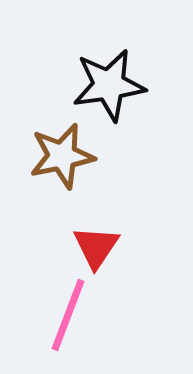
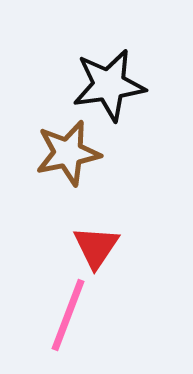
brown star: moved 6 px right, 3 px up
